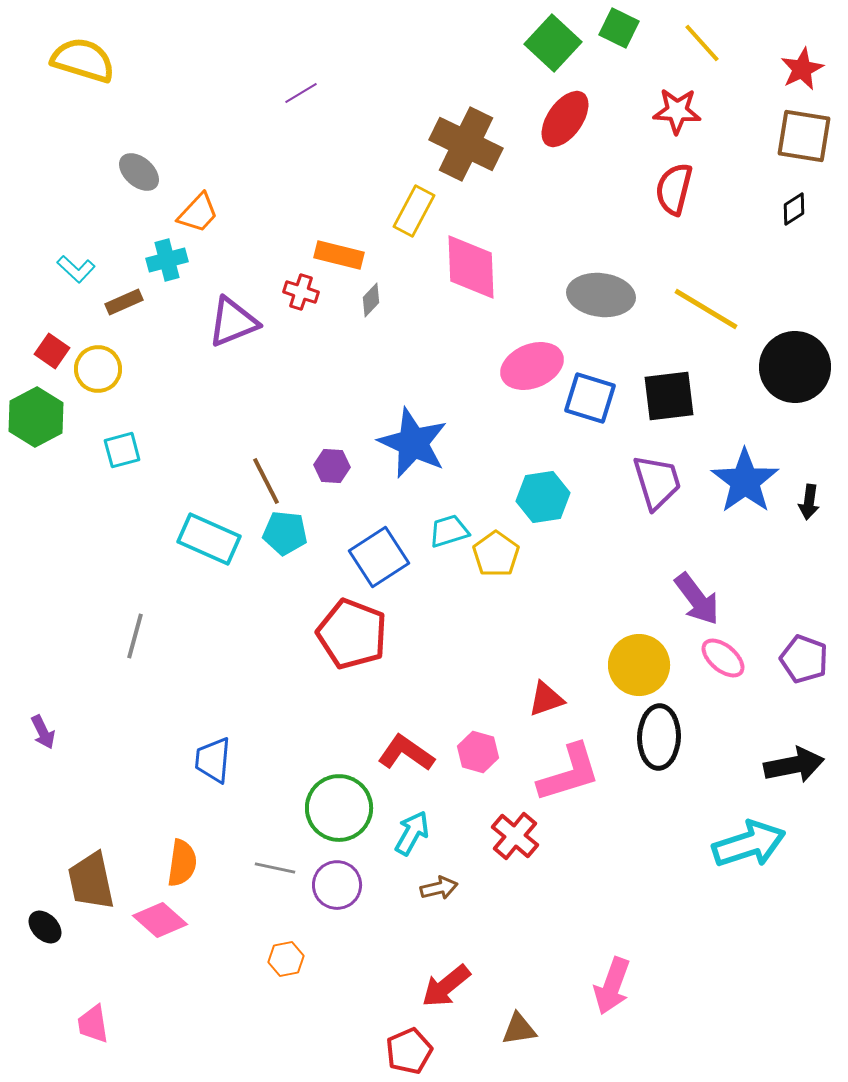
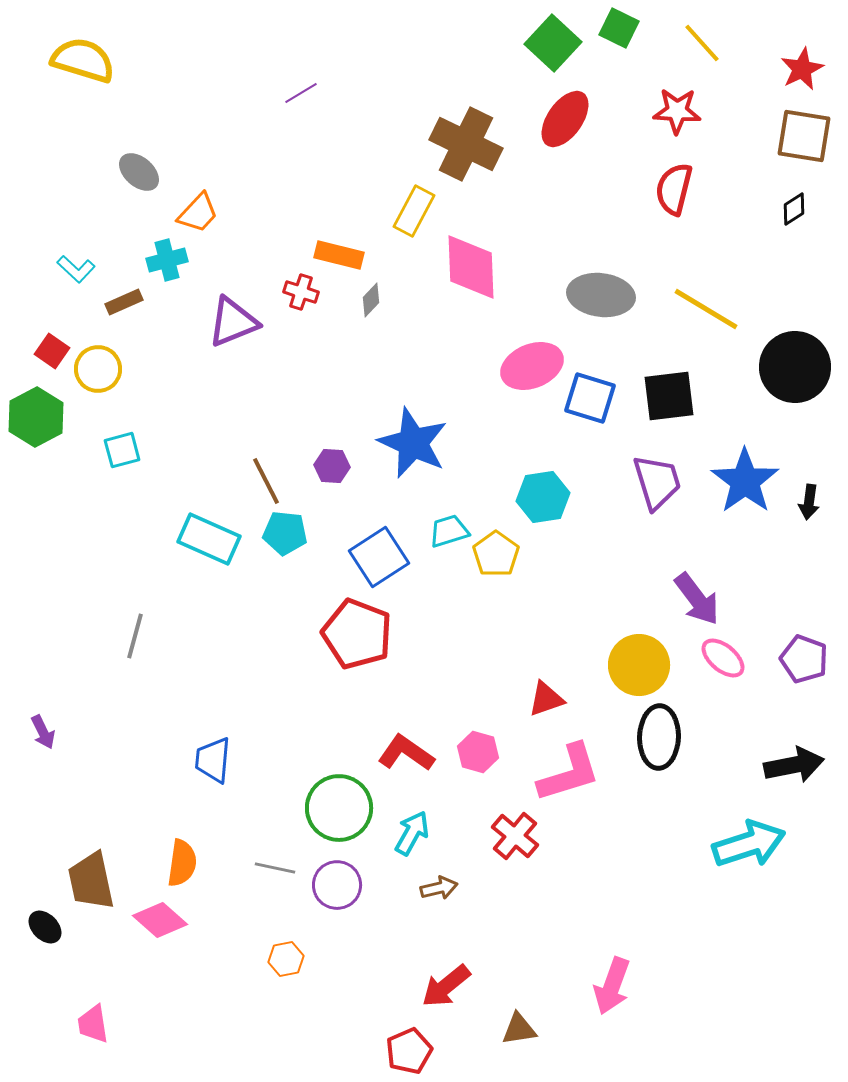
red pentagon at (352, 634): moved 5 px right
